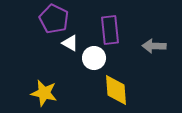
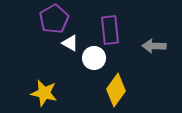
purple pentagon: rotated 16 degrees clockwise
yellow diamond: rotated 40 degrees clockwise
